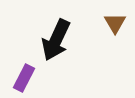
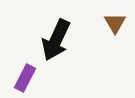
purple rectangle: moved 1 px right
